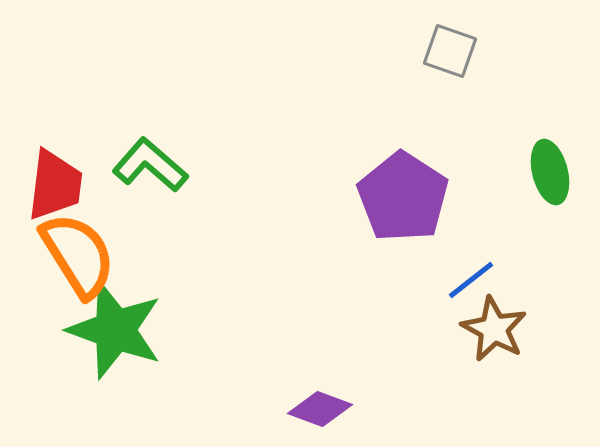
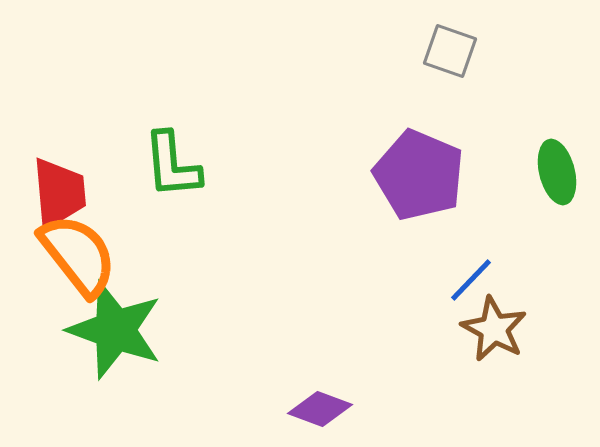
green L-shape: moved 22 px right; rotated 136 degrees counterclockwise
green ellipse: moved 7 px right
red trapezoid: moved 4 px right, 8 px down; rotated 12 degrees counterclockwise
purple pentagon: moved 16 px right, 22 px up; rotated 10 degrees counterclockwise
orange semicircle: rotated 6 degrees counterclockwise
blue line: rotated 8 degrees counterclockwise
